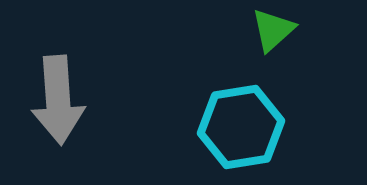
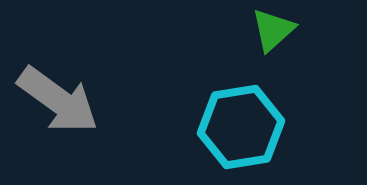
gray arrow: rotated 50 degrees counterclockwise
